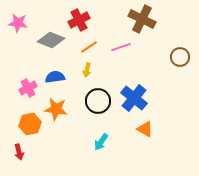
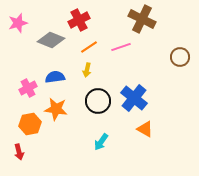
pink star: rotated 24 degrees counterclockwise
